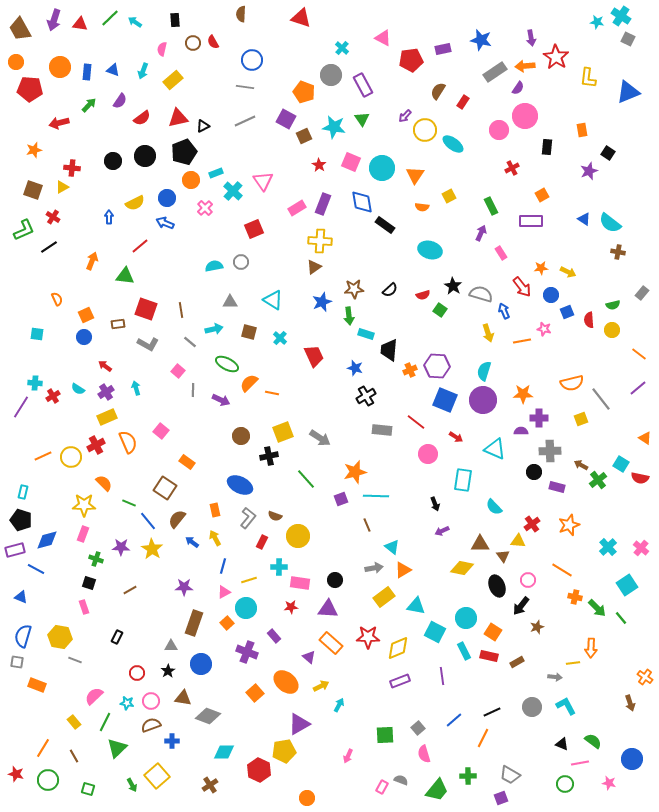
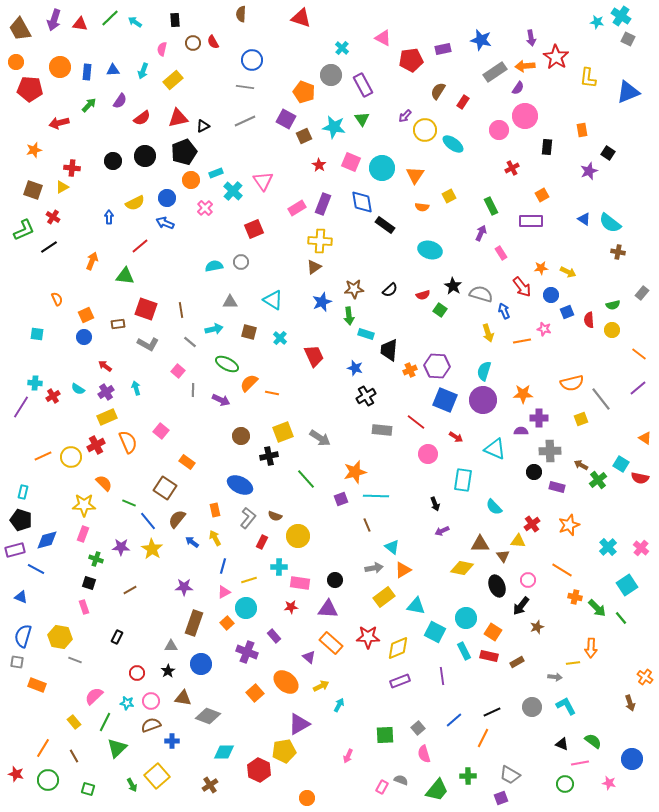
blue triangle at (113, 70): rotated 24 degrees counterclockwise
